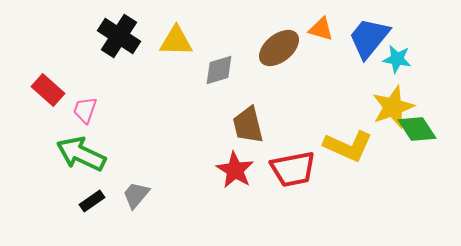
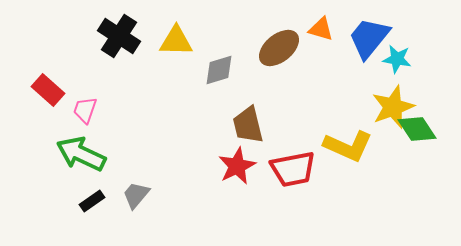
red star: moved 2 px right, 4 px up; rotated 15 degrees clockwise
